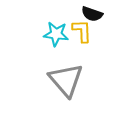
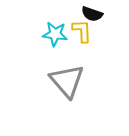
cyan star: moved 1 px left
gray triangle: moved 1 px right, 1 px down
